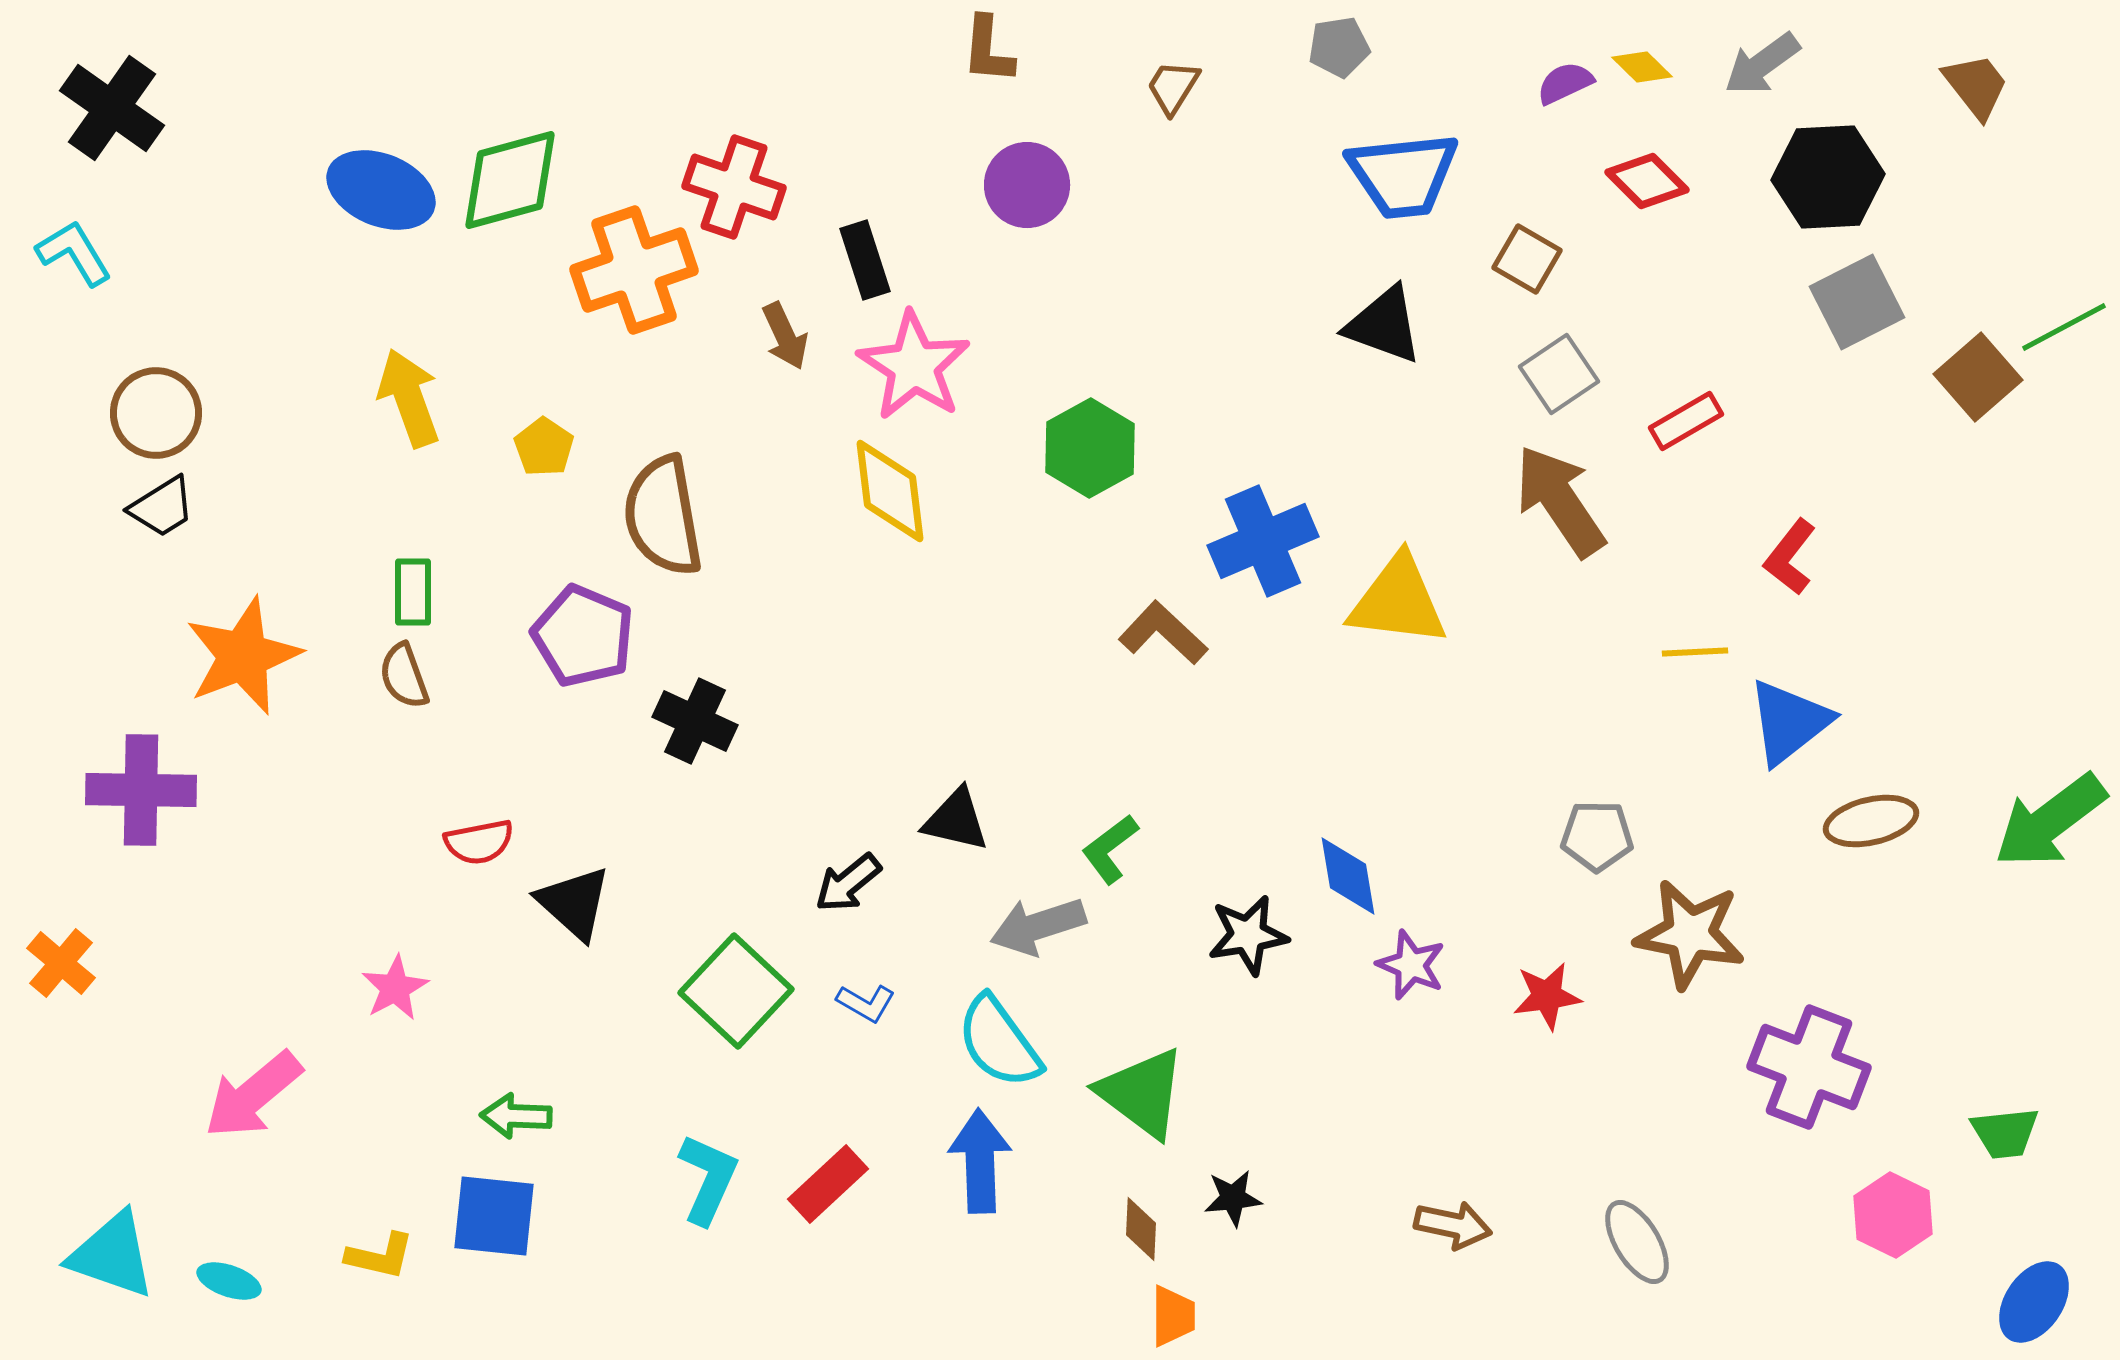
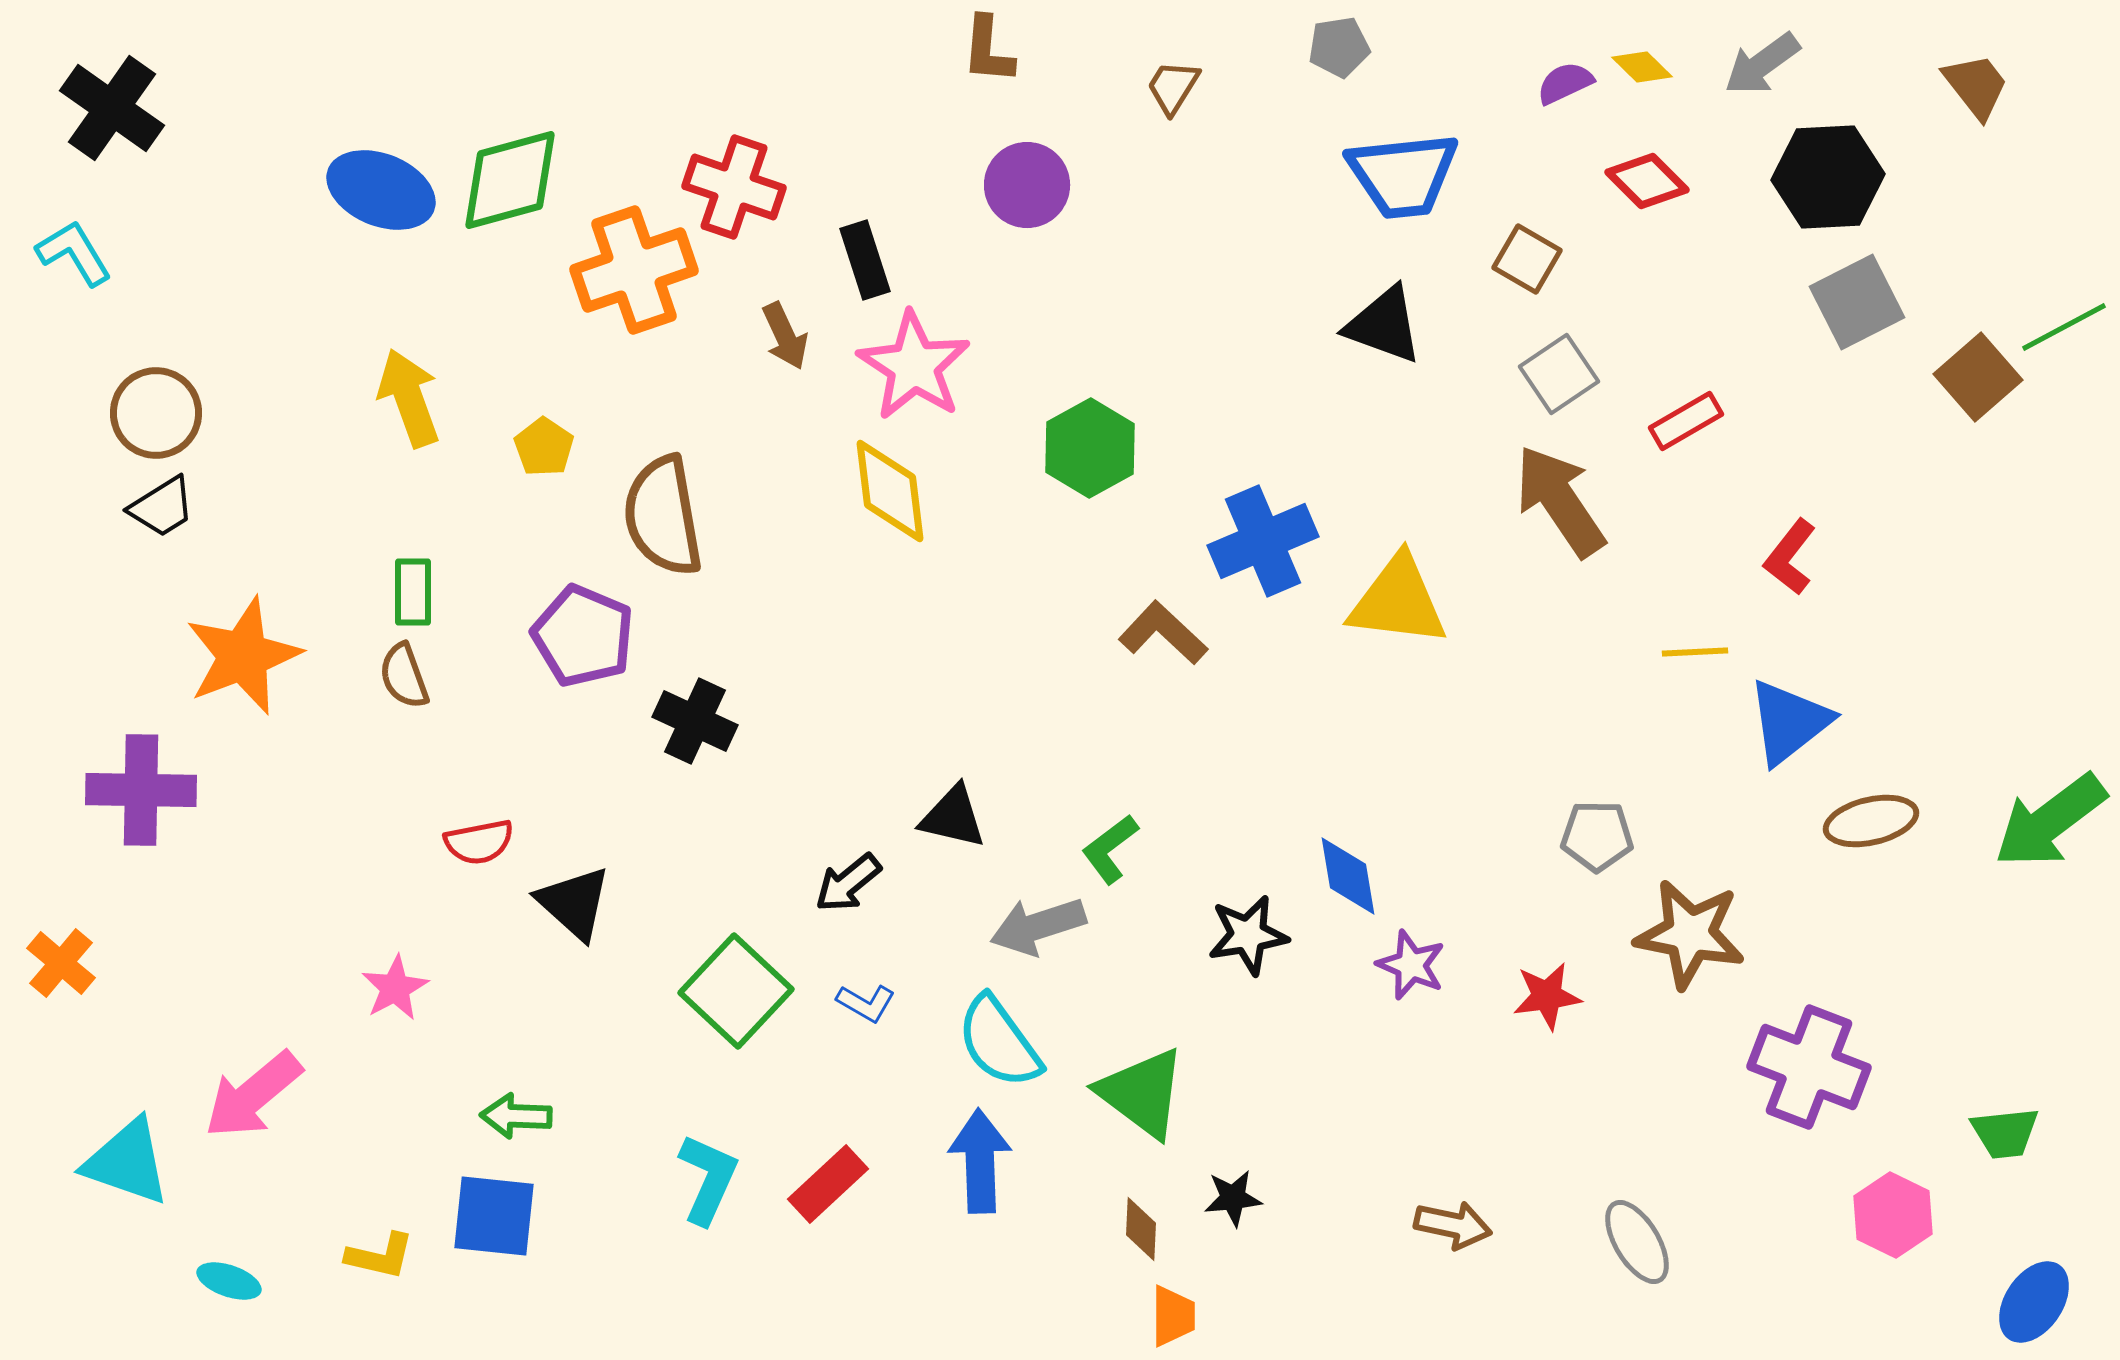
black triangle at (956, 820): moved 3 px left, 3 px up
cyan triangle at (112, 1255): moved 15 px right, 93 px up
